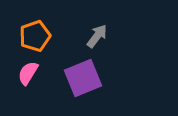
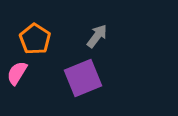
orange pentagon: moved 3 px down; rotated 20 degrees counterclockwise
pink semicircle: moved 11 px left
